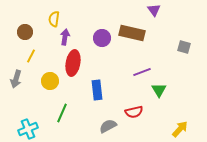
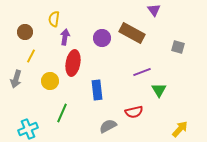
brown rectangle: rotated 15 degrees clockwise
gray square: moved 6 px left
